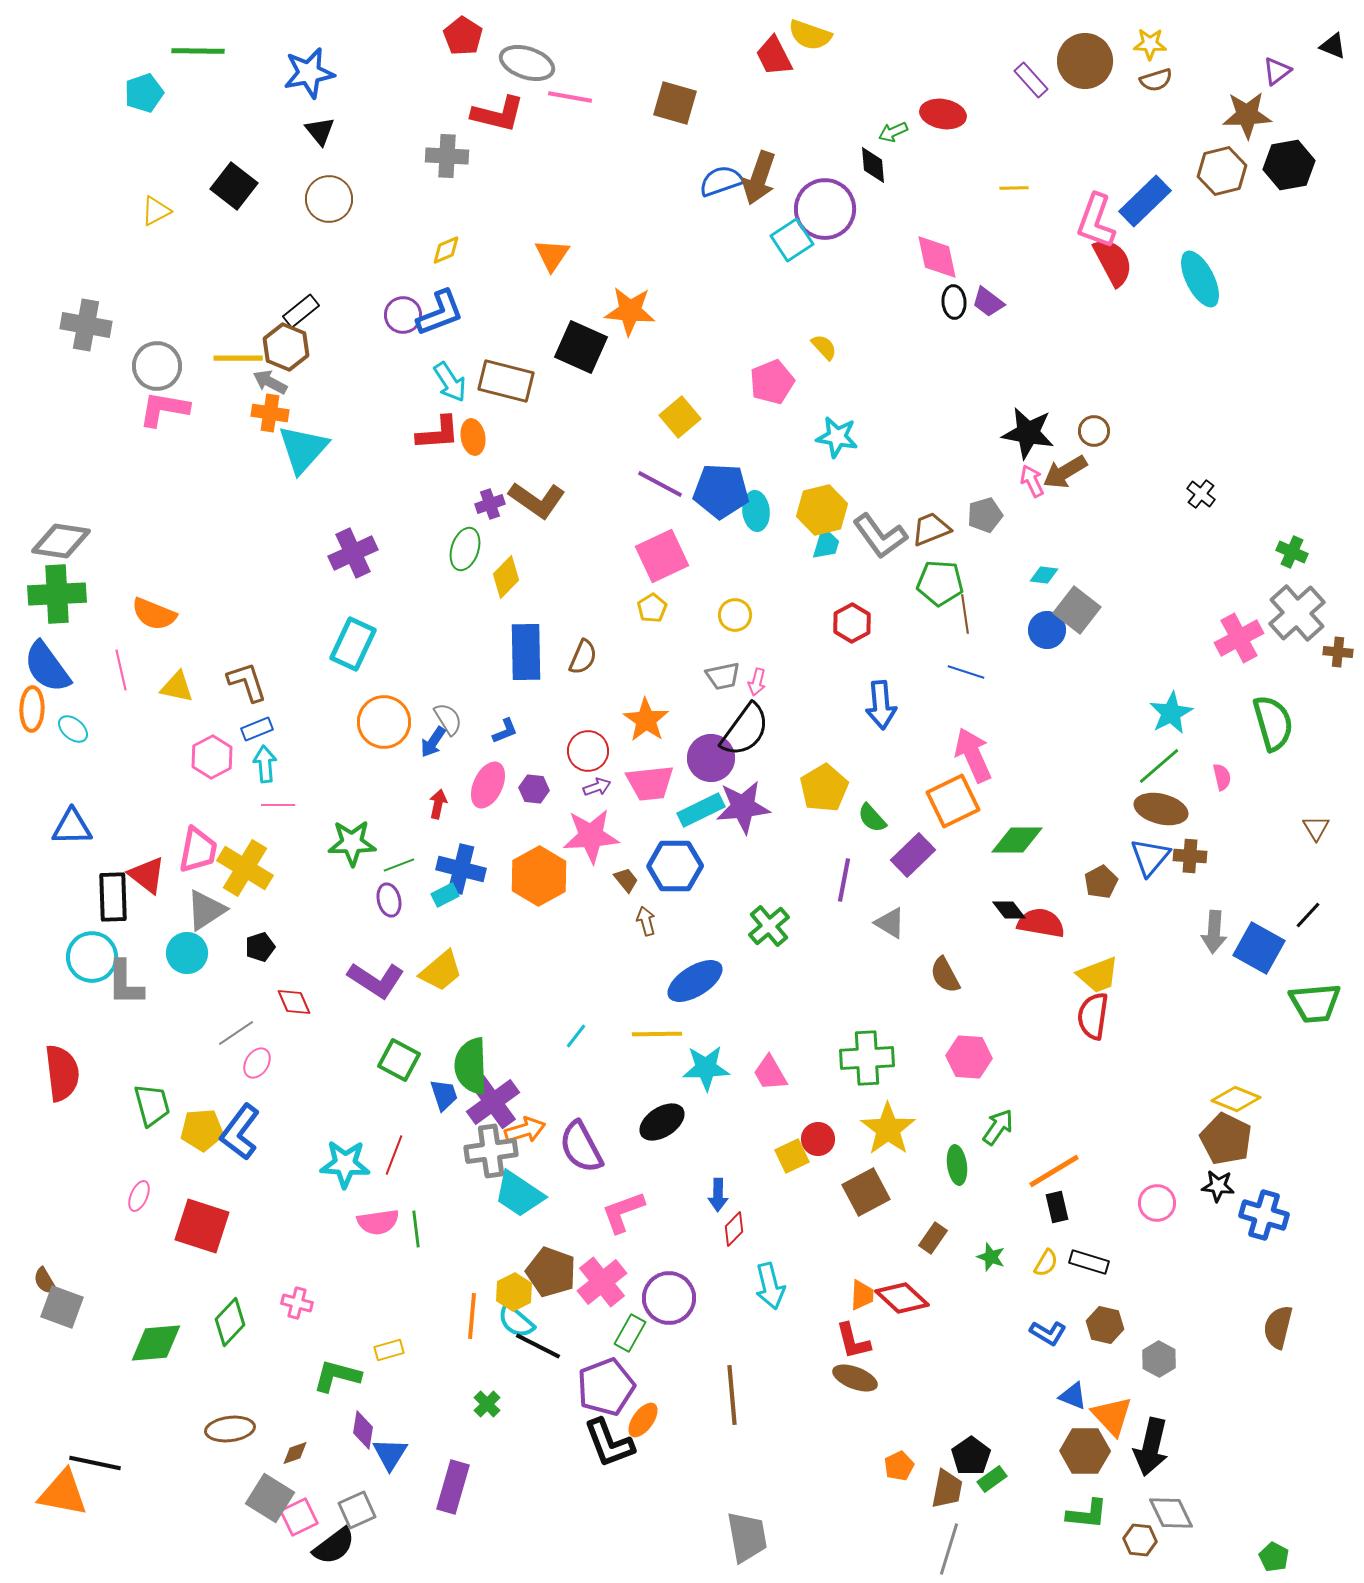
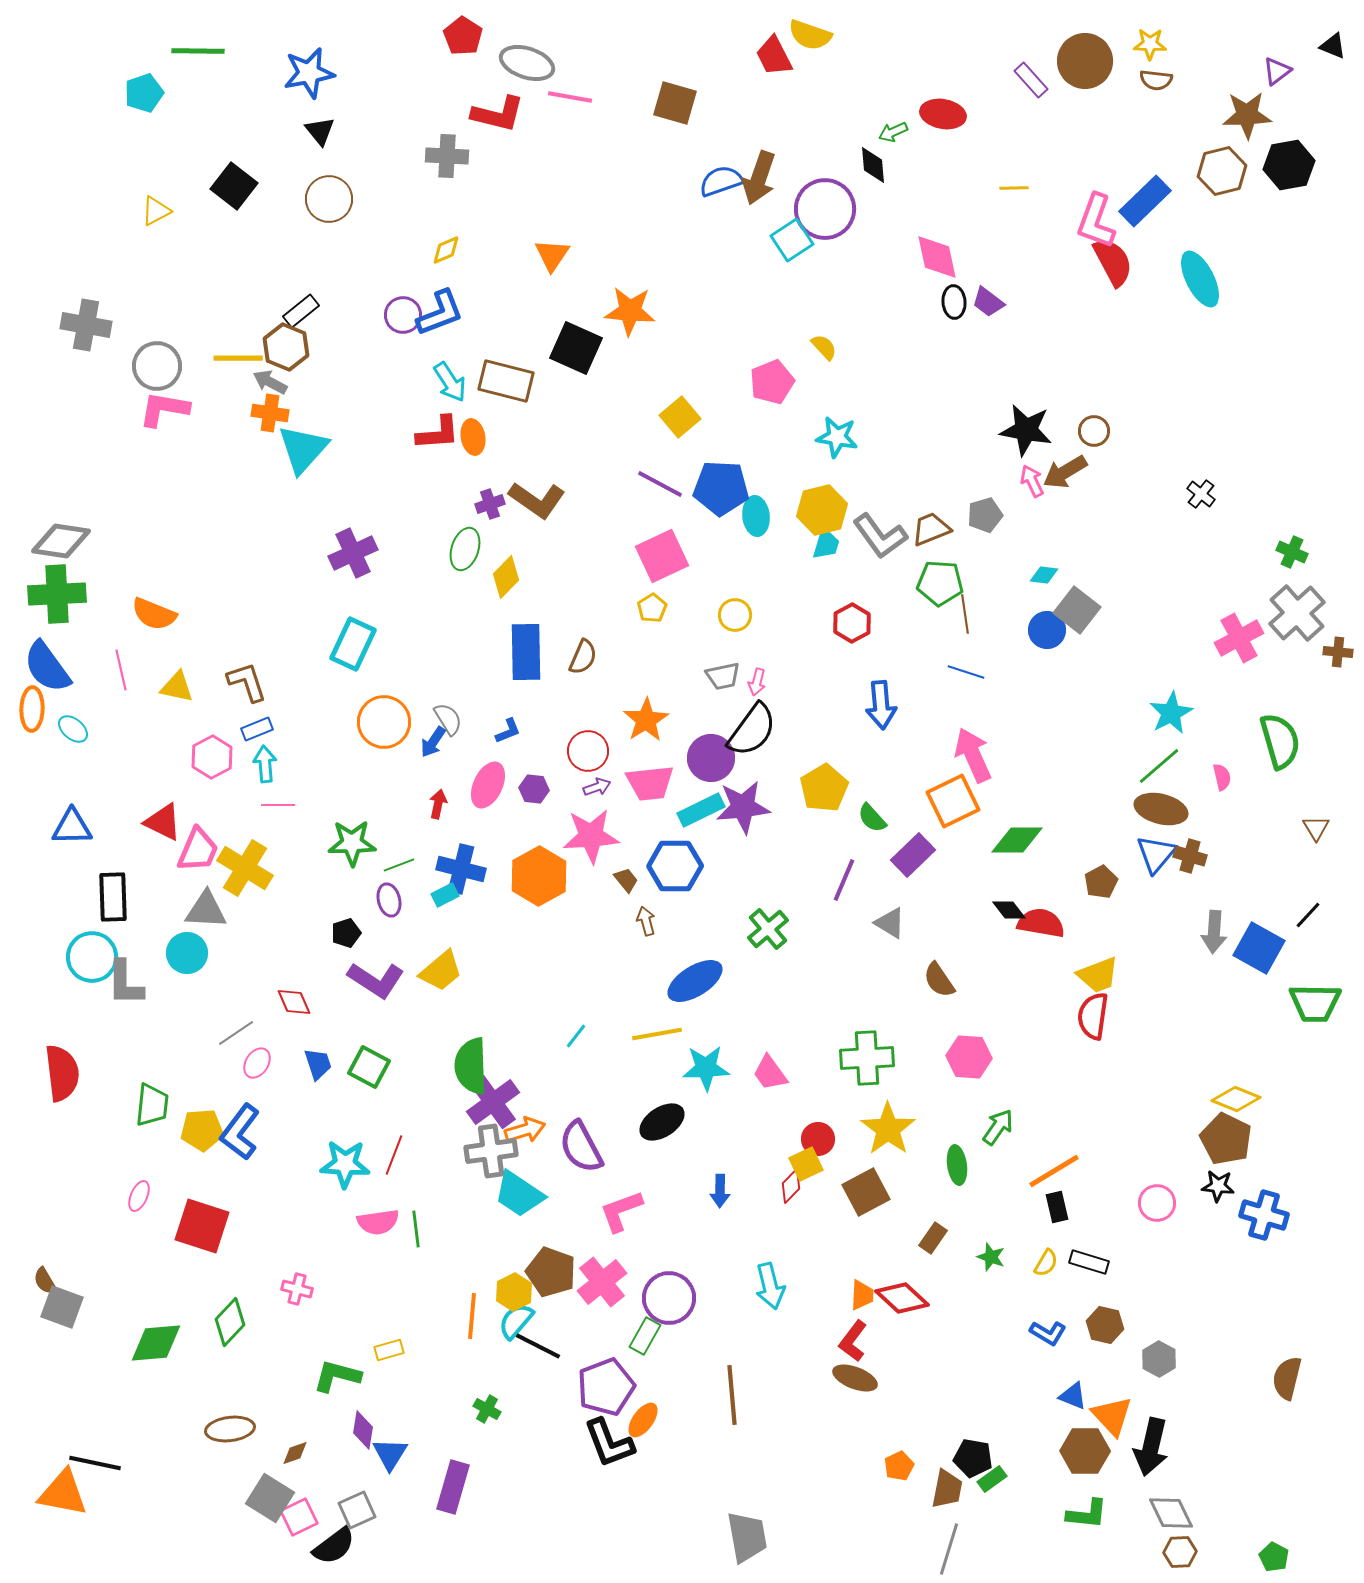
brown semicircle at (1156, 80): rotated 24 degrees clockwise
black square at (581, 347): moved 5 px left, 1 px down
black star at (1028, 433): moved 2 px left, 3 px up
blue pentagon at (721, 491): moved 3 px up
cyan ellipse at (756, 511): moved 5 px down
orange star at (646, 720): rotated 6 degrees clockwise
green semicircle at (1273, 723): moved 7 px right, 18 px down
black semicircle at (745, 730): moved 7 px right
blue L-shape at (505, 731): moved 3 px right
pink trapezoid at (198, 850): rotated 12 degrees clockwise
brown cross at (1190, 856): rotated 12 degrees clockwise
blue triangle at (1150, 857): moved 6 px right, 3 px up
red triangle at (147, 875): moved 16 px right, 53 px up; rotated 12 degrees counterclockwise
purple line at (844, 880): rotated 12 degrees clockwise
gray triangle at (206, 910): rotated 36 degrees clockwise
green cross at (769, 926): moved 1 px left, 3 px down
black pentagon at (260, 947): moved 86 px right, 14 px up
brown semicircle at (945, 975): moved 6 px left, 5 px down; rotated 6 degrees counterclockwise
green trapezoid at (1315, 1003): rotated 6 degrees clockwise
yellow line at (657, 1034): rotated 9 degrees counterclockwise
green square at (399, 1060): moved 30 px left, 7 px down
pink trapezoid at (770, 1073): rotated 6 degrees counterclockwise
blue trapezoid at (444, 1095): moved 126 px left, 31 px up
green trapezoid at (152, 1105): rotated 21 degrees clockwise
yellow square at (792, 1156): moved 14 px right, 8 px down
blue arrow at (718, 1195): moved 2 px right, 4 px up
pink L-shape at (623, 1212): moved 2 px left, 1 px up
red diamond at (734, 1229): moved 57 px right, 43 px up
pink cross at (297, 1303): moved 14 px up
cyan semicircle at (516, 1321): rotated 90 degrees clockwise
brown semicircle at (1278, 1327): moved 9 px right, 51 px down
green rectangle at (630, 1333): moved 15 px right, 3 px down
red L-shape at (853, 1341): rotated 51 degrees clockwise
green cross at (487, 1404): moved 5 px down; rotated 16 degrees counterclockwise
black pentagon at (971, 1456): moved 2 px right, 2 px down; rotated 27 degrees counterclockwise
brown hexagon at (1140, 1540): moved 40 px right, 12 px down; rotated 8 degrees counterclockwise
